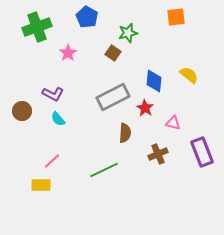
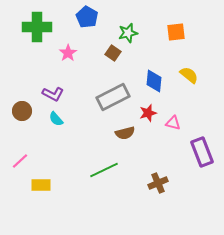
orange square: moved 15 px down
green cross: rotated 20 degrees clockwise
red star: moved 3 px right, 5 px down; rotated 24 degrees clockwise
cyan semicircle: moved 2 px left
brown semicircle: rotated 72 degrees clockwise
brown cross: moved 29 px down
pink line: moved 32 px left
